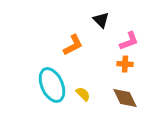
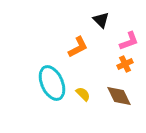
orange L-shape: moved 5 px right, 2 px down
orange cross: rotated 28 degrees counterclockwise
cyan ellipse: moved 2 px up
brown diamond: moved 6 px left, 2 px up
